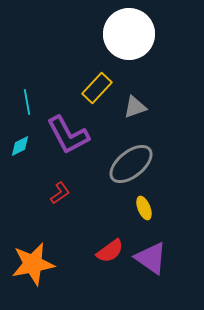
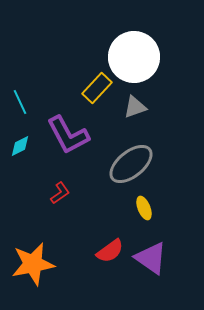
white circle: moved 5 px right, 23 px down
cyan line: moved 7 px left; rotated 15 degrees counterclockwise
